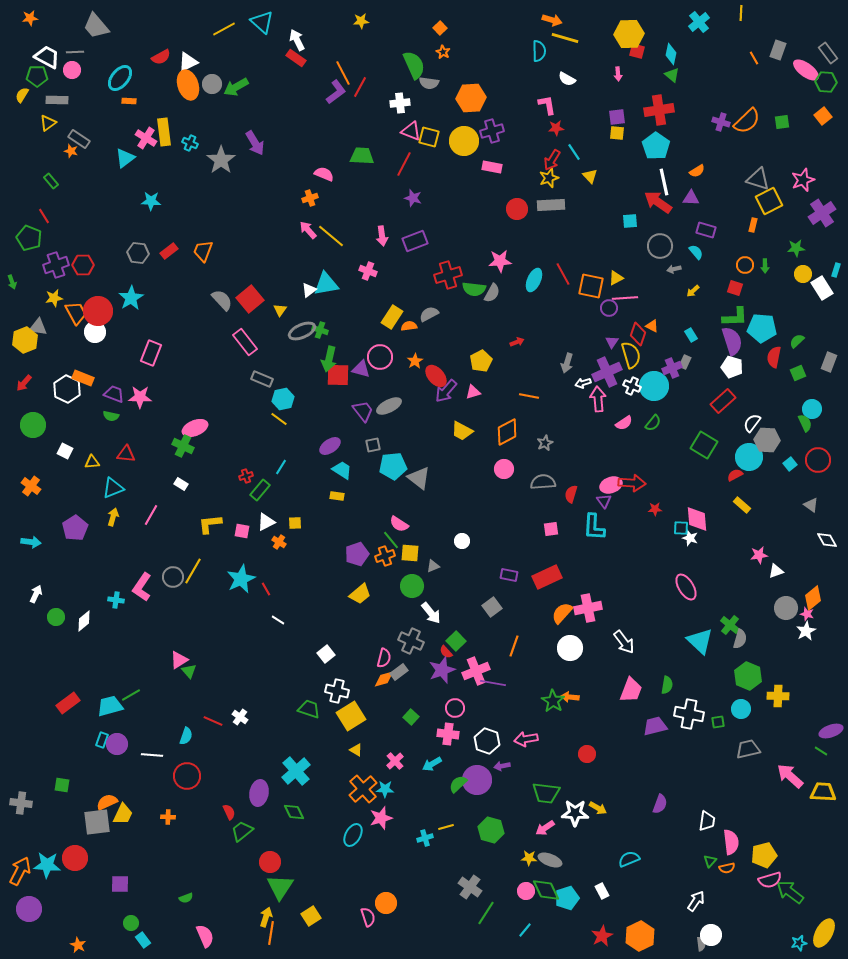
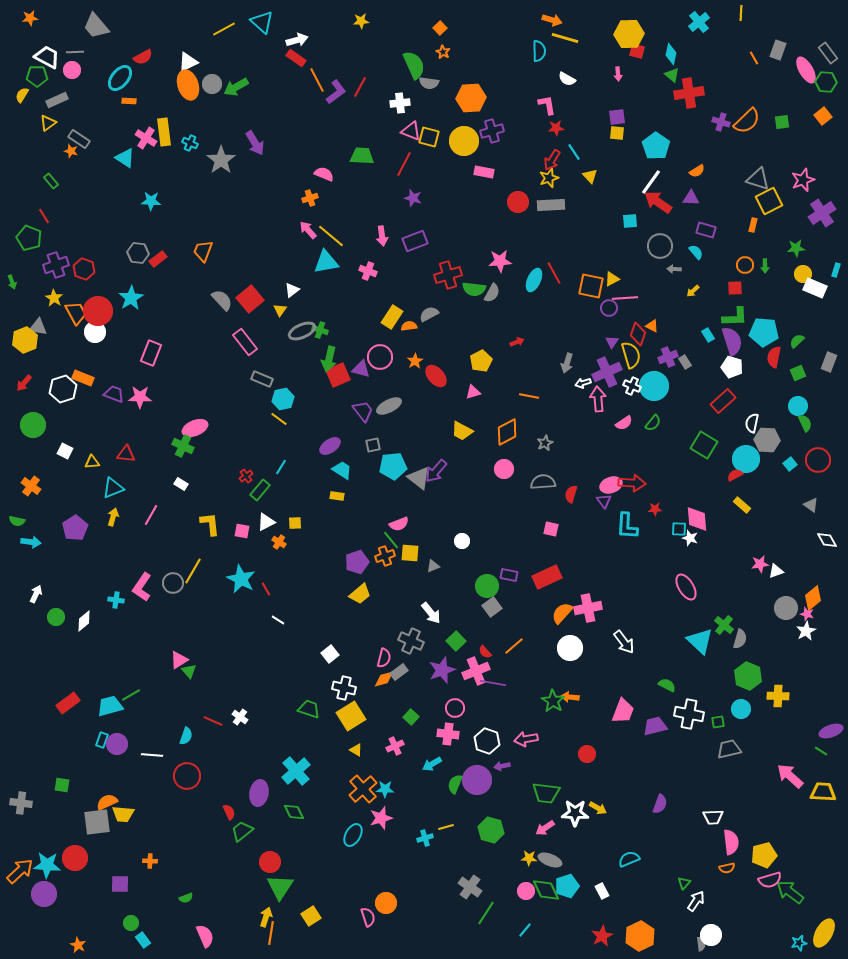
white arrow at (297, 40): rotated 100 degrees clockwise
red semicircle at (161, 57): moved 18 px left
pink ellipse at (806, 70): rotated 24 degrees clockwise
orange line at (343, 73): moved 26 px left, 7 px down
gray rectangle at (57, 100): rotated 25 degrees counterclockwise
red cross at (659, 110): moved 30 px right, 17 px up
cyan triangle at (125, 158): rotated 50 degrees counterclockwise
pink rectangle at (492, 167): moved 8 px left, 5 px down
white line at (664, 182): moved 13 px left; rotated 48 degrees clockwise
red circle at (517, 209): moved 1 px right, 7 px up
red rectangle at (169, 251): moved 11 px left, 8 px down
red hexagon at (83, 265): moved 1 px right, 4 px down; rotated 20 degrees clockwise
gray arrow at (674, 269): rotated 16 degrees clockwise
red line at (563, 274): moved 9 px left, 1 px up
yellow triangle at (616, 278): moved 4 px left, 1 px down
cyan triangle at (326, 284): moved 22 px up
red square at (735, 288): rotated 21 degrees counterclockwise
white rectangle at (822, 288): moved 7 px left; rotated 35 degrees counterclockwise
white triangle at (309, 290): moved 17 px left
yellow star at (54, 298): rotated 30 degrees counterclockwise
cyan pentagon at (762, 328): moved 2 px right, 4 px down
cyan rectangle at (691, 335): moved 17 px right
gray rectangle at (685, 362): rotated 56 degrees counterclockwise
purple cross at (672, 368): moved 4 px left, 11 px up
red square at (338, 375): rotated 25 degrees counterclockwise
white hexagon at (67, 389): moved 4 px left; rotated 16 degrees clockwise
purple arrow at (446, 391): moved 10 px left, 80 px down
cyan circle at (812, 409): moved 14 px left, 3 px up
green semicircle at (111, 416): moved 94 px left, 105 px down
white semicircle at (752, 423): rotated 24 degrees counterclockwise
cyan circle at (749, 457): moved 3 px left, 2 px down
red cross at (246, 476): rotated 16 degrees counterclockwise
yellow L-shape at (210, 524): rotated 90 degrees clockwise
pink semicircle at (399, 524): rotated 54 degrees counterclockwise
cyan L-shape at (594, 527): moved 33 px right, 1 px up
cyan square at (681, 528): moved 2 px left, 1 px down
pink square at (551, 529): rotated 21 degrees clockwise
purple pentagon at (357, 554): moved 8 px down
pink star at (759, 555): moved 1 px right, 9 px down
gray circle at (173, 577): moved 6 px down
cyan star at (241, 579): rotated 20 degrees counterclockwise
green circle at (412, 586): moved 75 px right
green cross at (730, 625): moved 6 px left
orange line at (514, 646): rotated 30 degrees clockwise
red semicircle at (446, 652): moved 39 px right
white square at (326, 654): moved 4 px right
green semicircle at (667, 685): rotated 72 degrees counterclockwise
pink trapezoid at (631, 690): moved 8 px left, 21 px down
white cross at (337, 691): moved 7 px right, 3 px up
gray trapezoid at (748, 749): moved 19 px left
pink cross at (395, 761): moved 15 px up; rotated 18 degrees clockwise
green semicircle at (458, 784): moved 3 px left; rotated 24 degrees counterclockwise
yellow trapezoid at (123, 814): rotated 70 degrees clockwise
orange cross at (168, 817): moved 18 px left, 44 px down
white trapezoid at (707, 821): moved 6 px right, 4 px up; rotated 80 degrees clockwise
green triangle at (710, 861): moved 26 px left, 22 px down
orange arrow at (20, 871): rotated 20 degrees clockwise
cyan pentagon at (567, 898): moved 12 px up
purple circle at (29, 909): moved 15 px right, 15 px up
